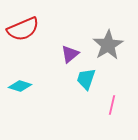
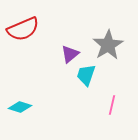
cyan trapezoid: moved 4 px up
cyan diamond: moved 21 px down
